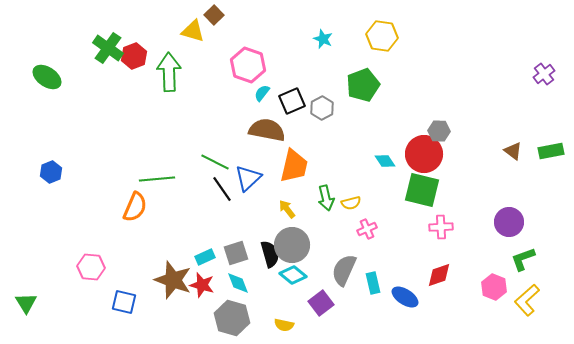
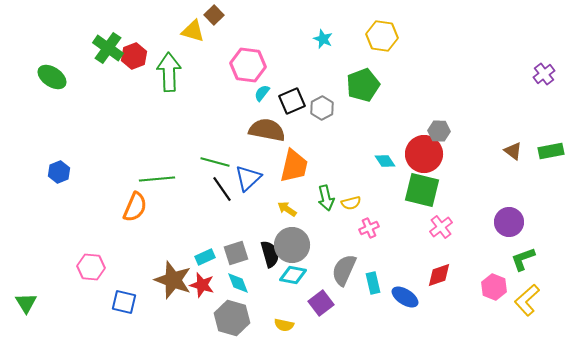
pink hexagon at (248, 65): rotated 12 degrees counterclockwise
green ellipse at (47, 77): moved 5 px right
green line at (215, 162): rotated 12 degrees counterclockwise
blue hexagon at (51, 172): moved 8 px right
yellow arrow at (287, 209): rotated 18 degrees counterclockwise
pink cross at (441, 227): rotated 35 degrees counterclockwise
pink cross at (367, 229): moved 2 px right, 1 px up
cyan diamond at (293, 275): rotated 28 degrees counterclockwise
